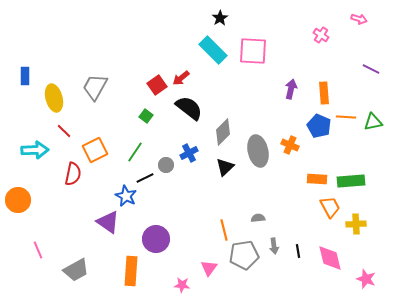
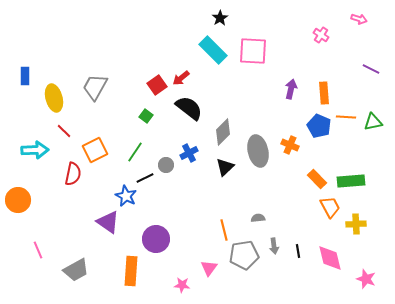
orange rectangle at (317, 179): rotated 42 degrees clockwise
